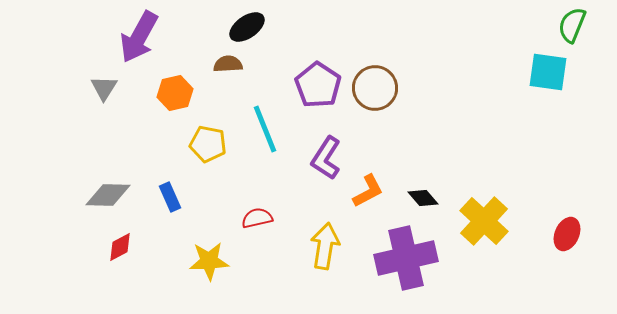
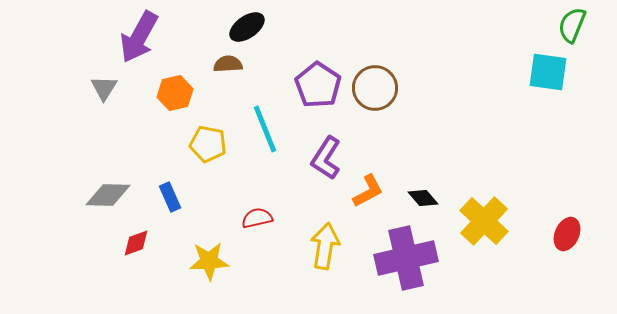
red diamond: moved 16 px right, 4 px up; rotated 8 degrees clockwise
